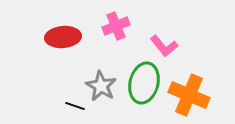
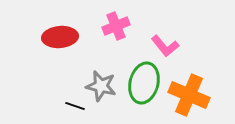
red ellipse: moved 3 px left
pink L-shape: moved 1 px right
gray star: rotated 16 degrees counterclockwise
